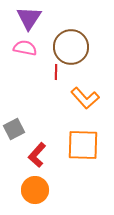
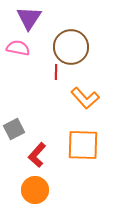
pink semicircle: moved 7 px left
